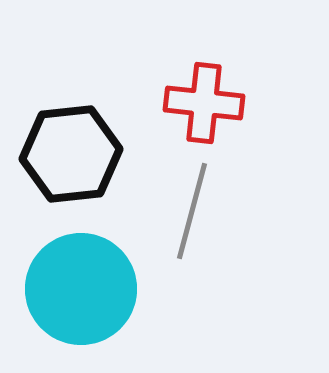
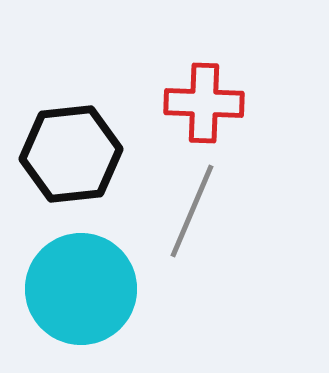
red cross: rotated 4 degrees counterclockwise
gray line: rotated 8 degrees clockwise
